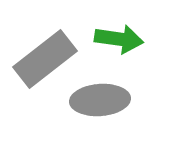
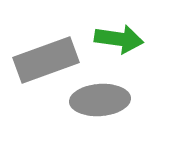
gray rectangle: moved 1 px right, 1 px down; rotated 18 degrees clockwise
